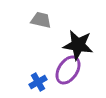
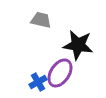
purple ellipse: moved 8 px left, 3 px down
